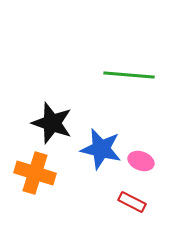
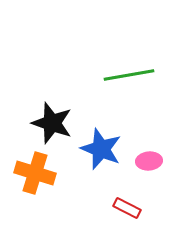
green line: rotated 15 degrees counterclockwise
blue star: rotated 9 degrees clockwise
pink ellipse: moved 8 px right; rotated 25 degrees counterclockwise
red rectangle: moved 5 px left, 6 px down
